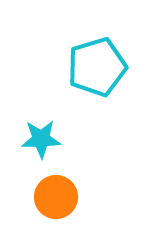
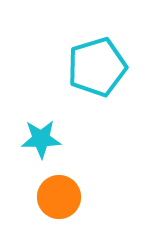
orange circle: moved 3 px right
